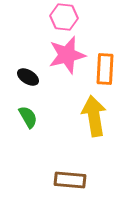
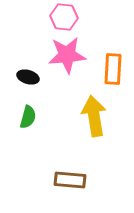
pink star: rotated 9 degrees clockwise
orange rectangle: moved 8 px right
black ellipse: rotated 15 degrees counterclockwise
green semicircle: rotated 45 degrees clockwise
